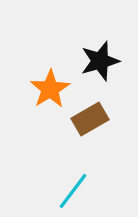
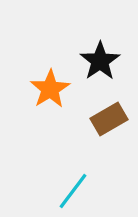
black star: rotated 18 degrees counterclockwise
brown rectangle: moved 19 px right
